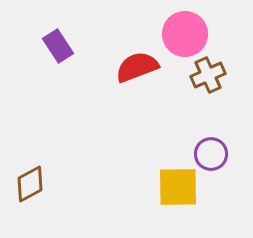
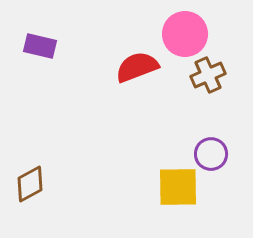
purple rectangle: moved 18 px left; rotated 44 degrees counterclockwise
